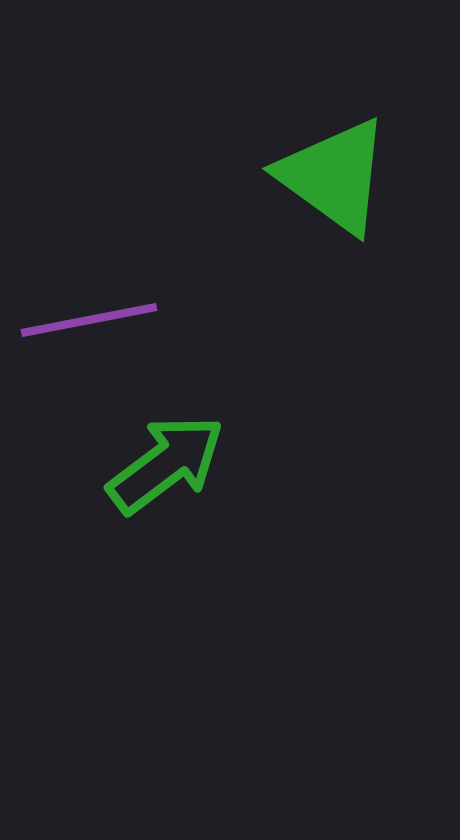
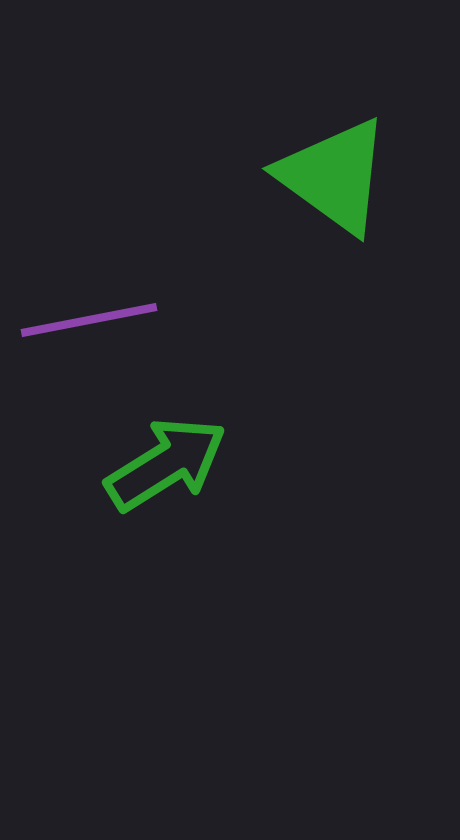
green arrow: rotated 5 degrees clockwise
